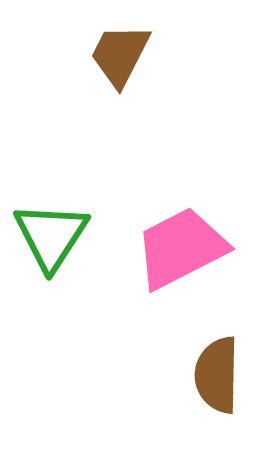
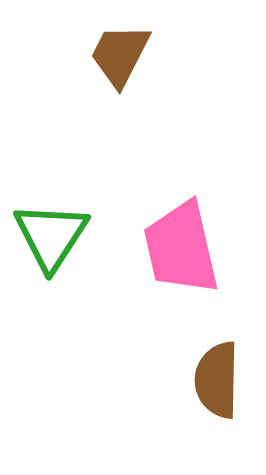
pink trapezoid: rotated 76 degrees counterclockwise
brown semicircle: moved 5 px down
